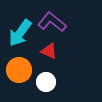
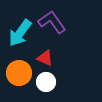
purple L-shape: rotated 16 degrees clockwise
red triangle: moved 4 px left, 7 px down
orange circle: moved 3 px down
